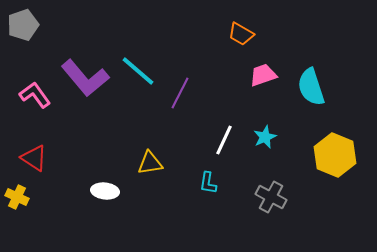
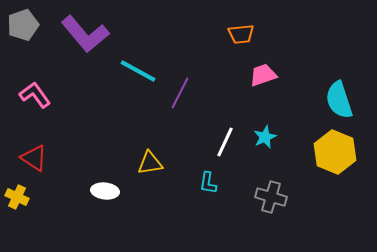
orange trapezoid: rotated 36 degrees counterclockwise
cyan line: rotated 12 degrees counterclockwise
purple L-shape: moved 44 px up
cyan semicircle: moved 28 px right, 13 px down
white line: moved 1 px right, 2 px down
yellow hexagon: moved 3 px up
gray cross: rotated 12 degrees counterclockwise
